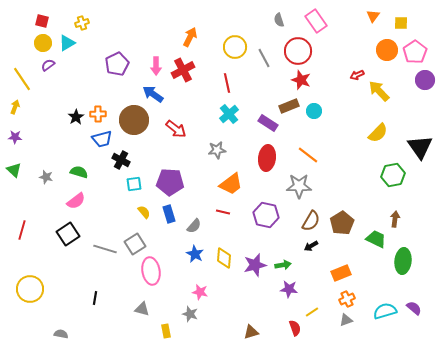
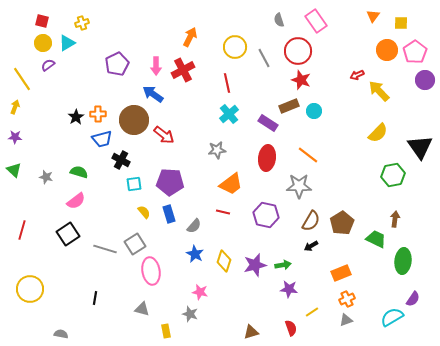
red arrow at (176, 129): moved 12 px left, 6 px down
yellow diamond at (224, 258): moved 3 px down; rotated 15 degrees clockwise
purple semicircle at (414, 308): moved 1 px left, 9 px up; rotated 84 degrees clockwise
cyan semicircle at (385, 311): moved 7 px right, 6 px down; rotated 15 degrees counterclockwise
red semicircle at (295, 328): moved 4 px left
